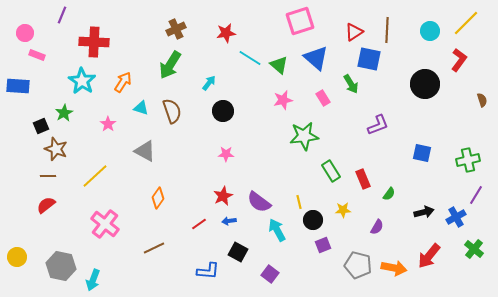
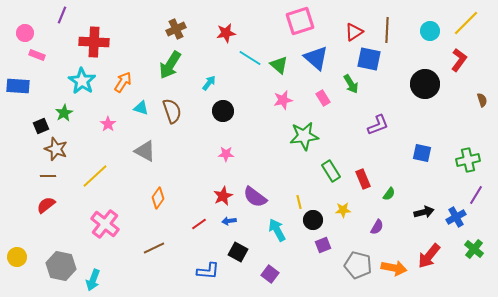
purple semicircle at (259, 202): moved 4 px left, 5 px up
